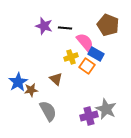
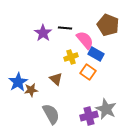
purple star: moved 1 px left, 7 px down; rotated 18 degrees clockwise
pink semicircle: moved 2 px up
orange square: moved 1 px right, 6 px down
gray semicircle: moved 3 px right, 3 px down
